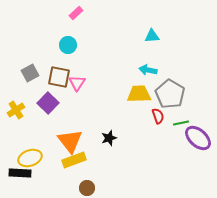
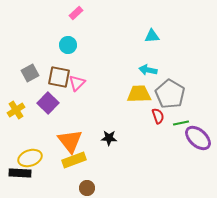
pink triangle: rotated 12 degrees clockwise
black star: rotated 21 degrees clockwise
